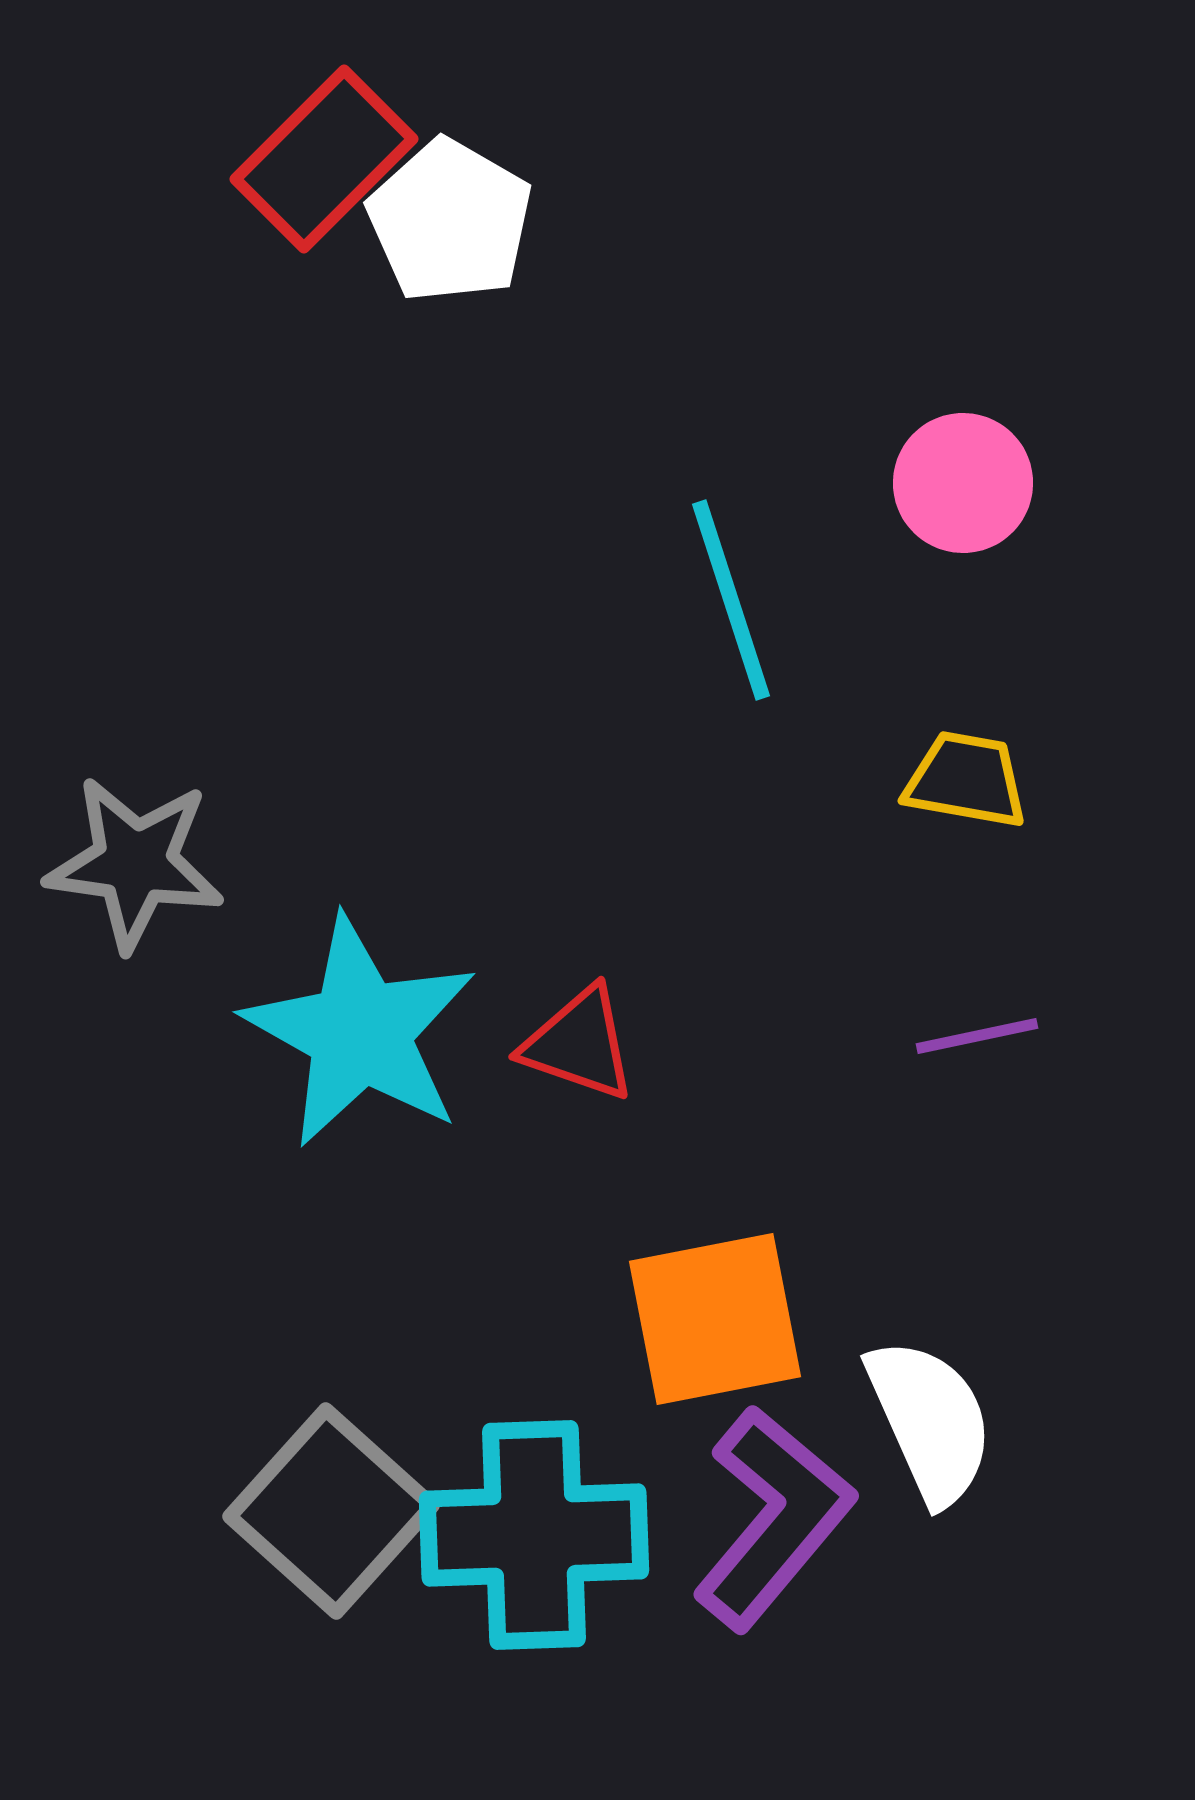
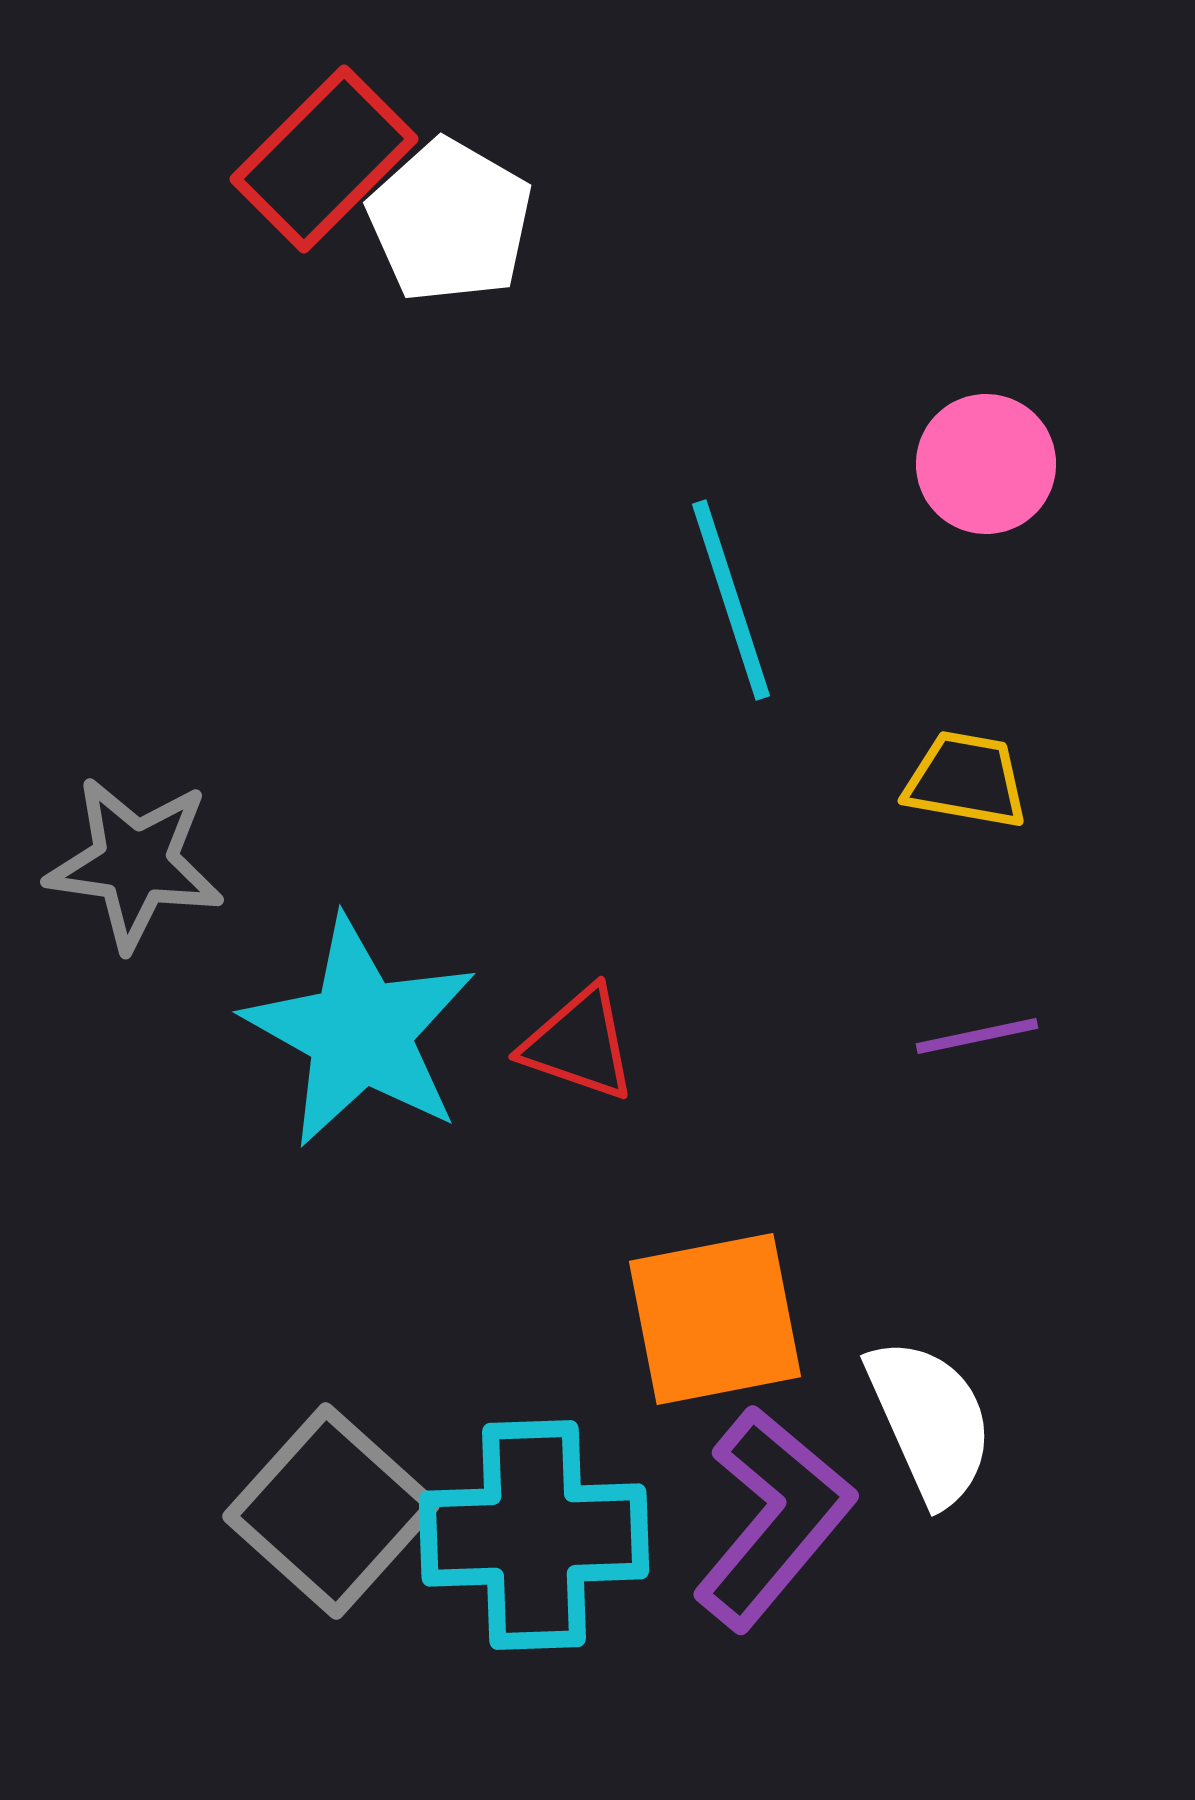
pink circle: moved 23 px right, 19 px up
